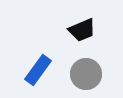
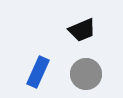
blue rectangle: moved 2 px down; rotated 12 degrees counterclockwise
